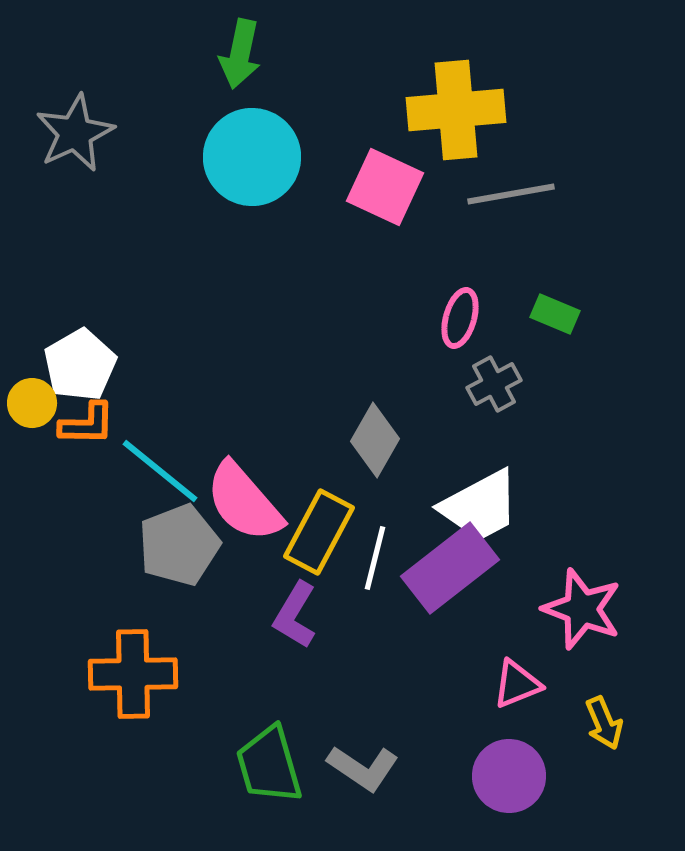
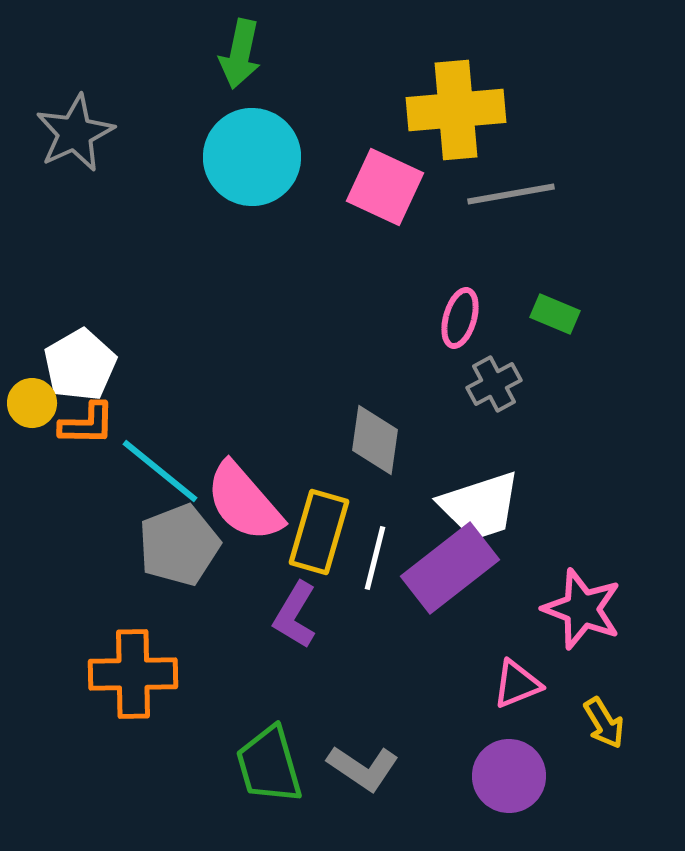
gray diamond: rotated 22 degrees counterclockwise
white trapezoid: rotated 10 degrees clockwise
yellow rectangle: rotated 12 degrees counterclockwise
yellow arrow: rotated 8 degrees counterclockwise
